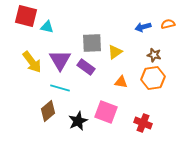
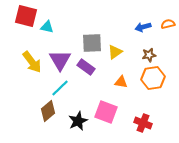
brown star: moved 5 px left; rotated 24 degrees counterclockwise
cyan line: rotated 60 degrees counterclockwise
